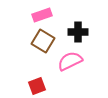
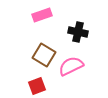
black cross: rotated 12 degrees clockwise
brown square: moved 1 px right, 14 px down
pink semicircle: moved 1 px right, 5 px down
